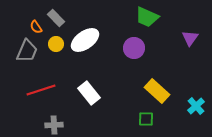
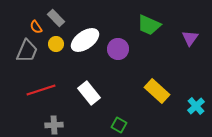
green trapezoid: moved 2 px right, 8 px down
purple circle: moved 16 px left, 1 px down
green square: moved 27 px left, 6 px down; rotated 28 degrees clockwise
